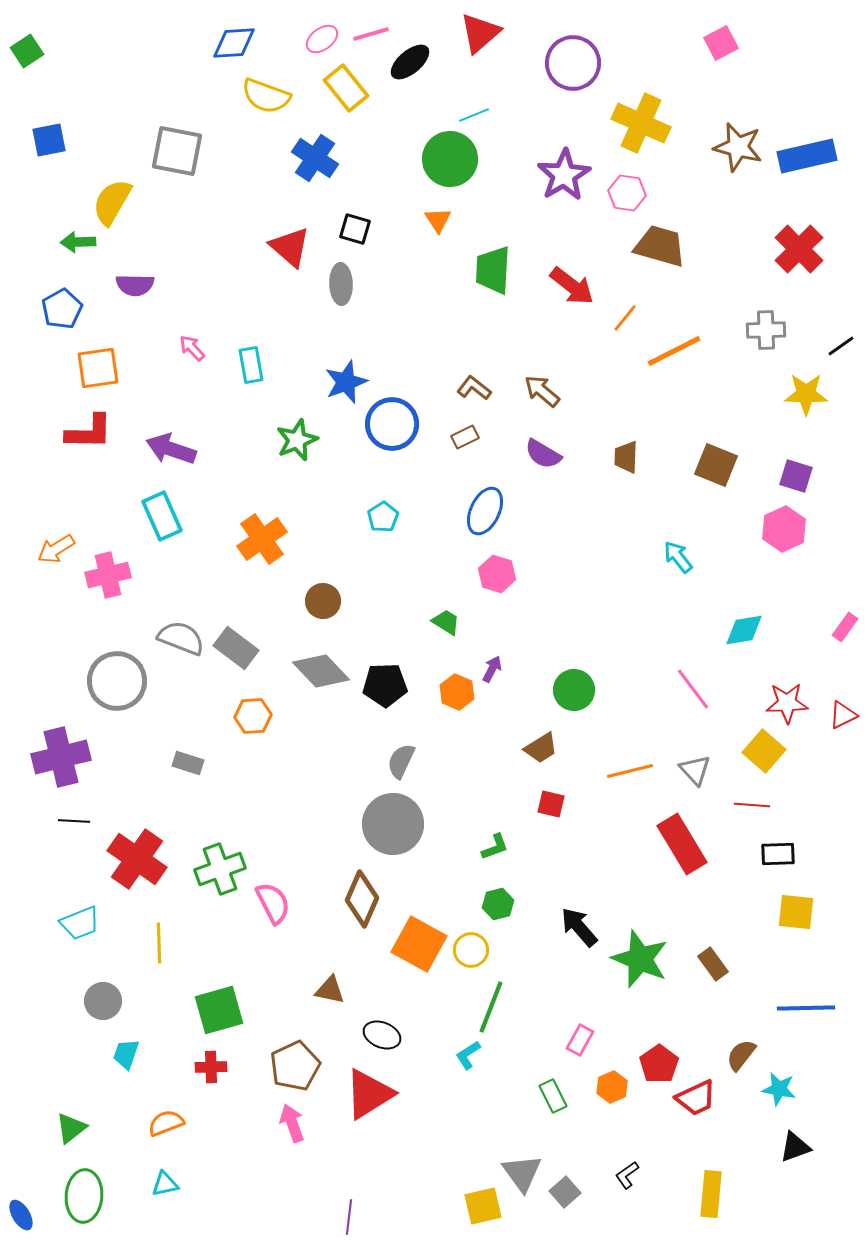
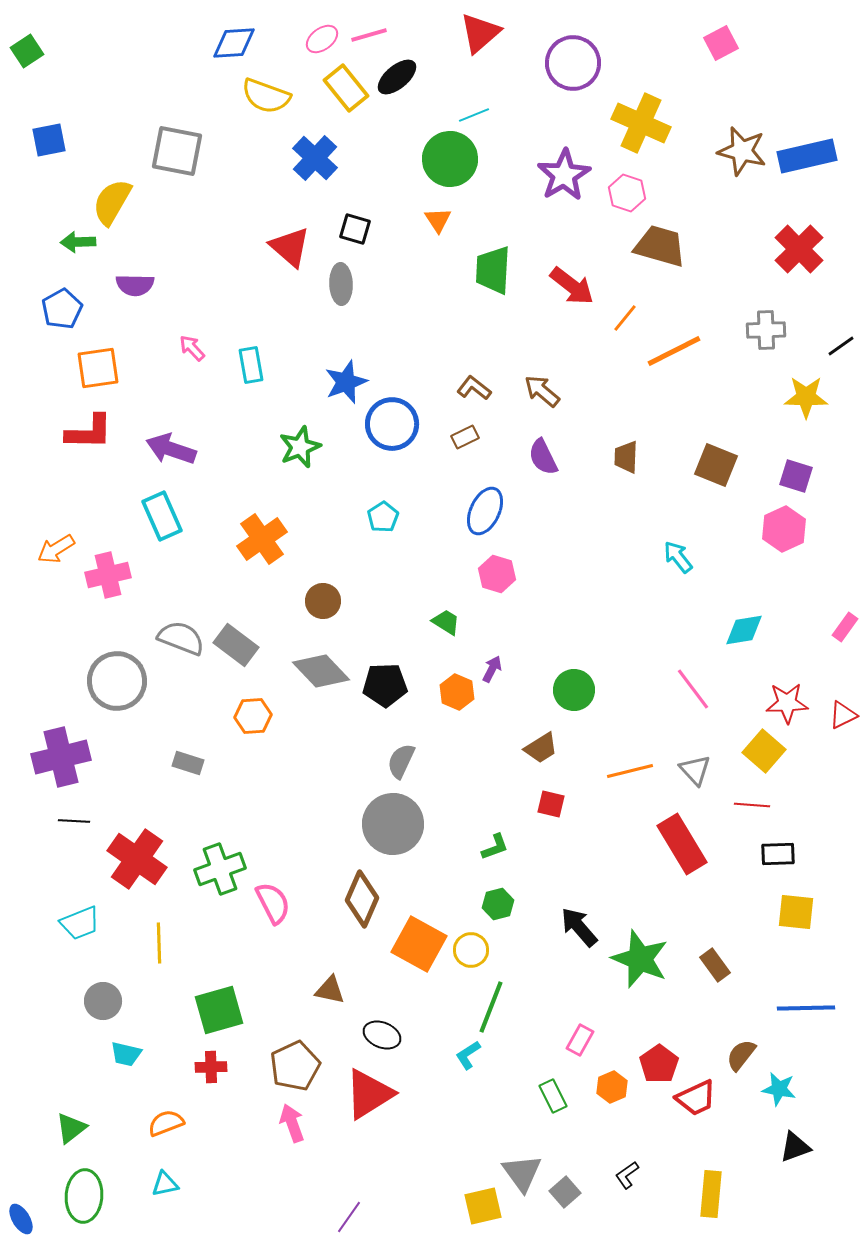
pink line at (371, 34): moved 2 px left, 1 px down
black ellipse at (410, 62): moved 13 px left, 15 px down
brown star at (738, 147): moved 4 px right, 4 px down
blue cross at (315, 158): rotated 9 degrees clockwise
pink hexagon at (627, 193): rotated 9 degrees clockwise
yellow star at (806, 394): moved 3 px down
green star at (297, 440): moved 3 px right, 7 px down
purple semicircle at (543, 454): moved 3 px down; rotated 33 degrees clockwise
gray rectangle at (236, 648): moved 3 px up
brown rectangle at (713, 964): moved 2 px right, 1 px down
cyan trapezoid at (126, 1054): rotated 96 degrees counterclockwise
blue ellipse at (21, 1215): moved 4 px down
purple line at (349, 1217): rotated 28 degrees clockwise
